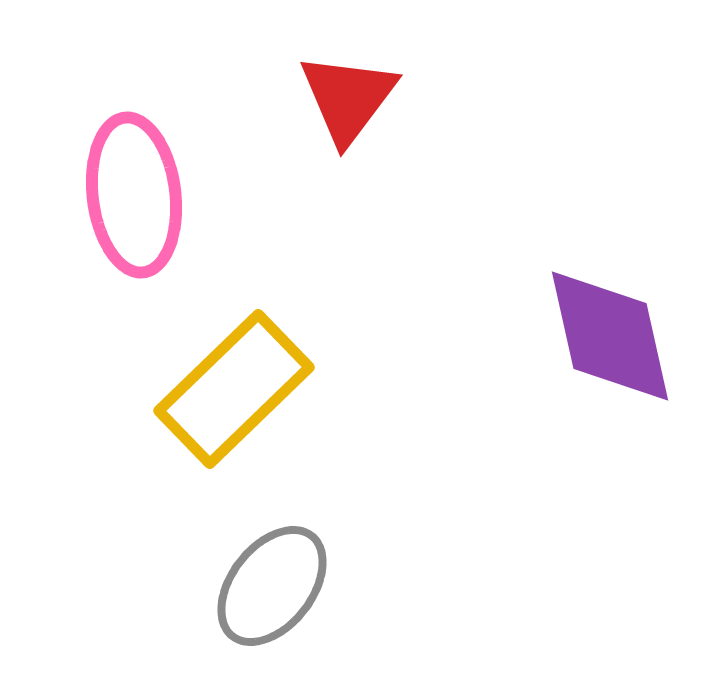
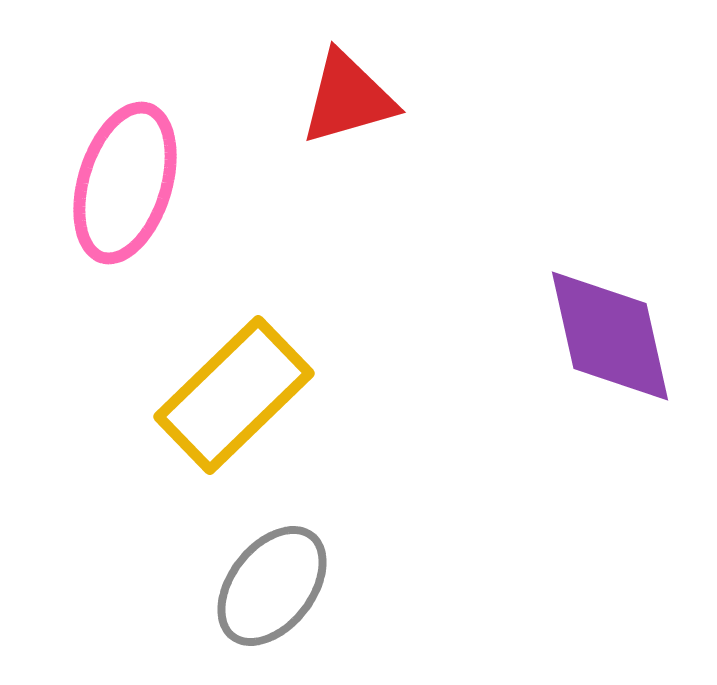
red triangle: rotated 37 degrees clockwise
pink ellipse: moved 9 px left, 12 px up; rotated 24 degrees clockwise
yellow rectangle: moved 6 px down
